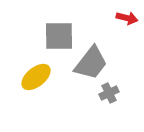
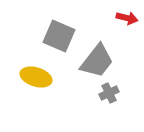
gray square: rotated 24 degrees clockwise
gray trapezoid: moved 6 px right, 2 px up
yellow ellipse: rotated 56 degrees clockwise
